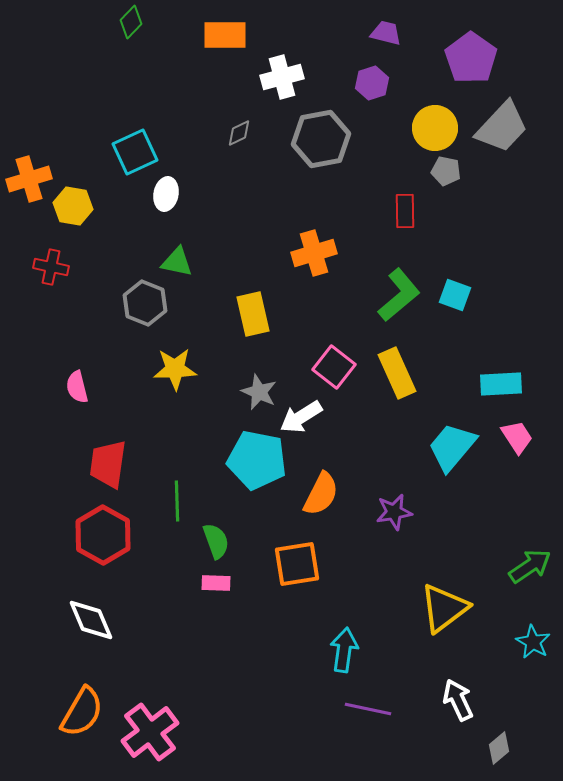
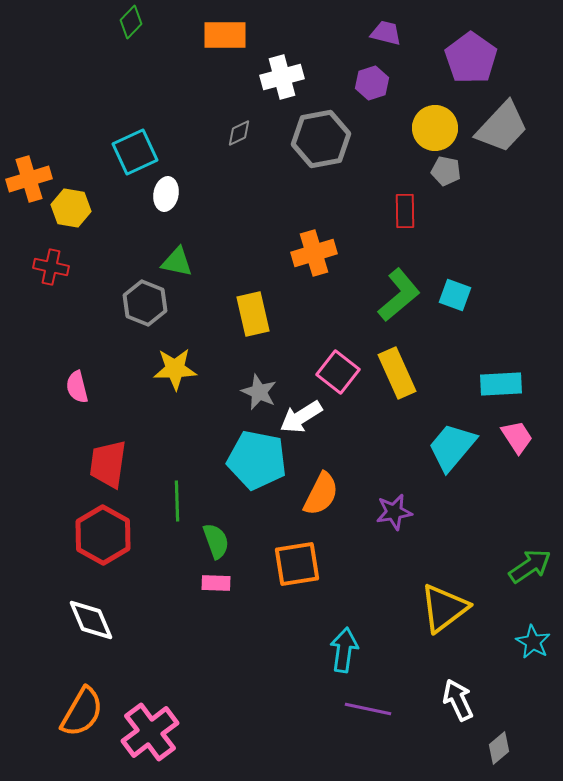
yellow hexagon at (73, 206): moved 2 px left, 2 px down
pink square at (334, 367): moved 4 px right, 5 px down
